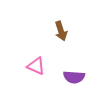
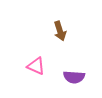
brown arrow: moved 1 px left
